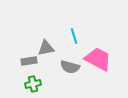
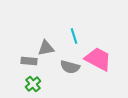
gray rectangle: rotated 14 degrees clockwise
green cross: rotated 28 degrees counterclockwise
